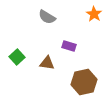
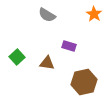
gray semicircle: moved 2 px up
